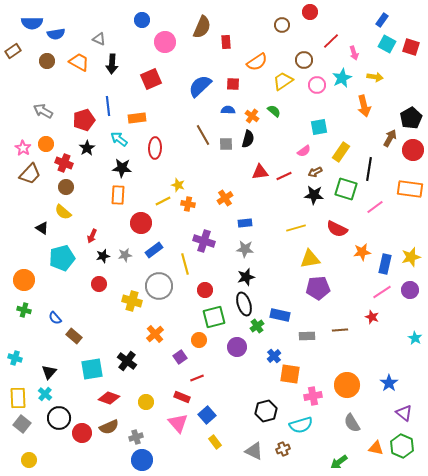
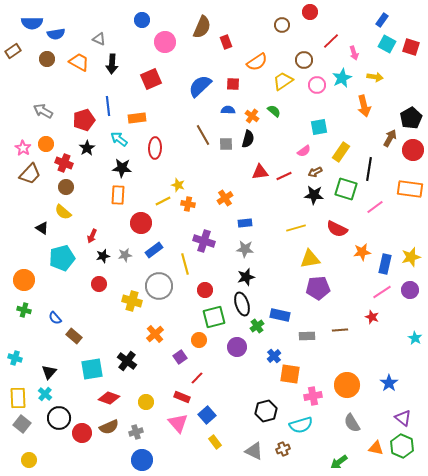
red rectangle at (226, 42): rotated 16 degrees counterclockwise
brown circle at (47, 61): moved 2 px up
black ellipse at (244, 304): moved 2 px left
red line at (197, 378): rotated 24 degrees counterclockwise
purple triangle at (404, 413): moved 1 px left, 5 px down
gray cross at (136, 437): moved 5 px up
